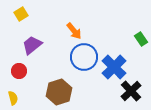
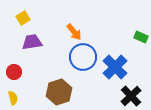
yellow square: moved 2 px right, 4 px down
orange arrow: moved 1 px down
green rectangle: moved 2 px up; rotated 32 degrees counterclockwise
purple trapezoid: moved 3 px up; rotated 30 degrees clockwise
blue circle: moved 1 px left
blue cross: moved 1 px right
red circle: moved 5 px left, 1 px down
black cross: moved 5 px down
